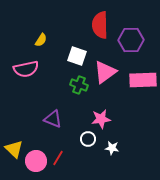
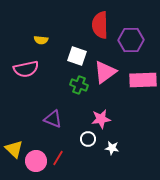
yellow semicircle: rotated 64 degrees clockwise
